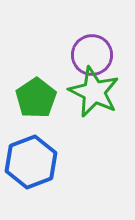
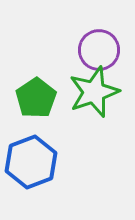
purple circle: moved 7 px right, 5 px up
green star: rotated 27 degrees clockwise
